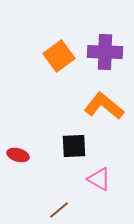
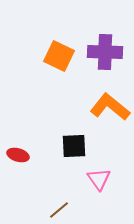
orange square: rotated 28 degrees counterclockwise
orange L-shape: moved 6 px right, 1 px down
pink triangle: rotated 25 degrees clockwise
